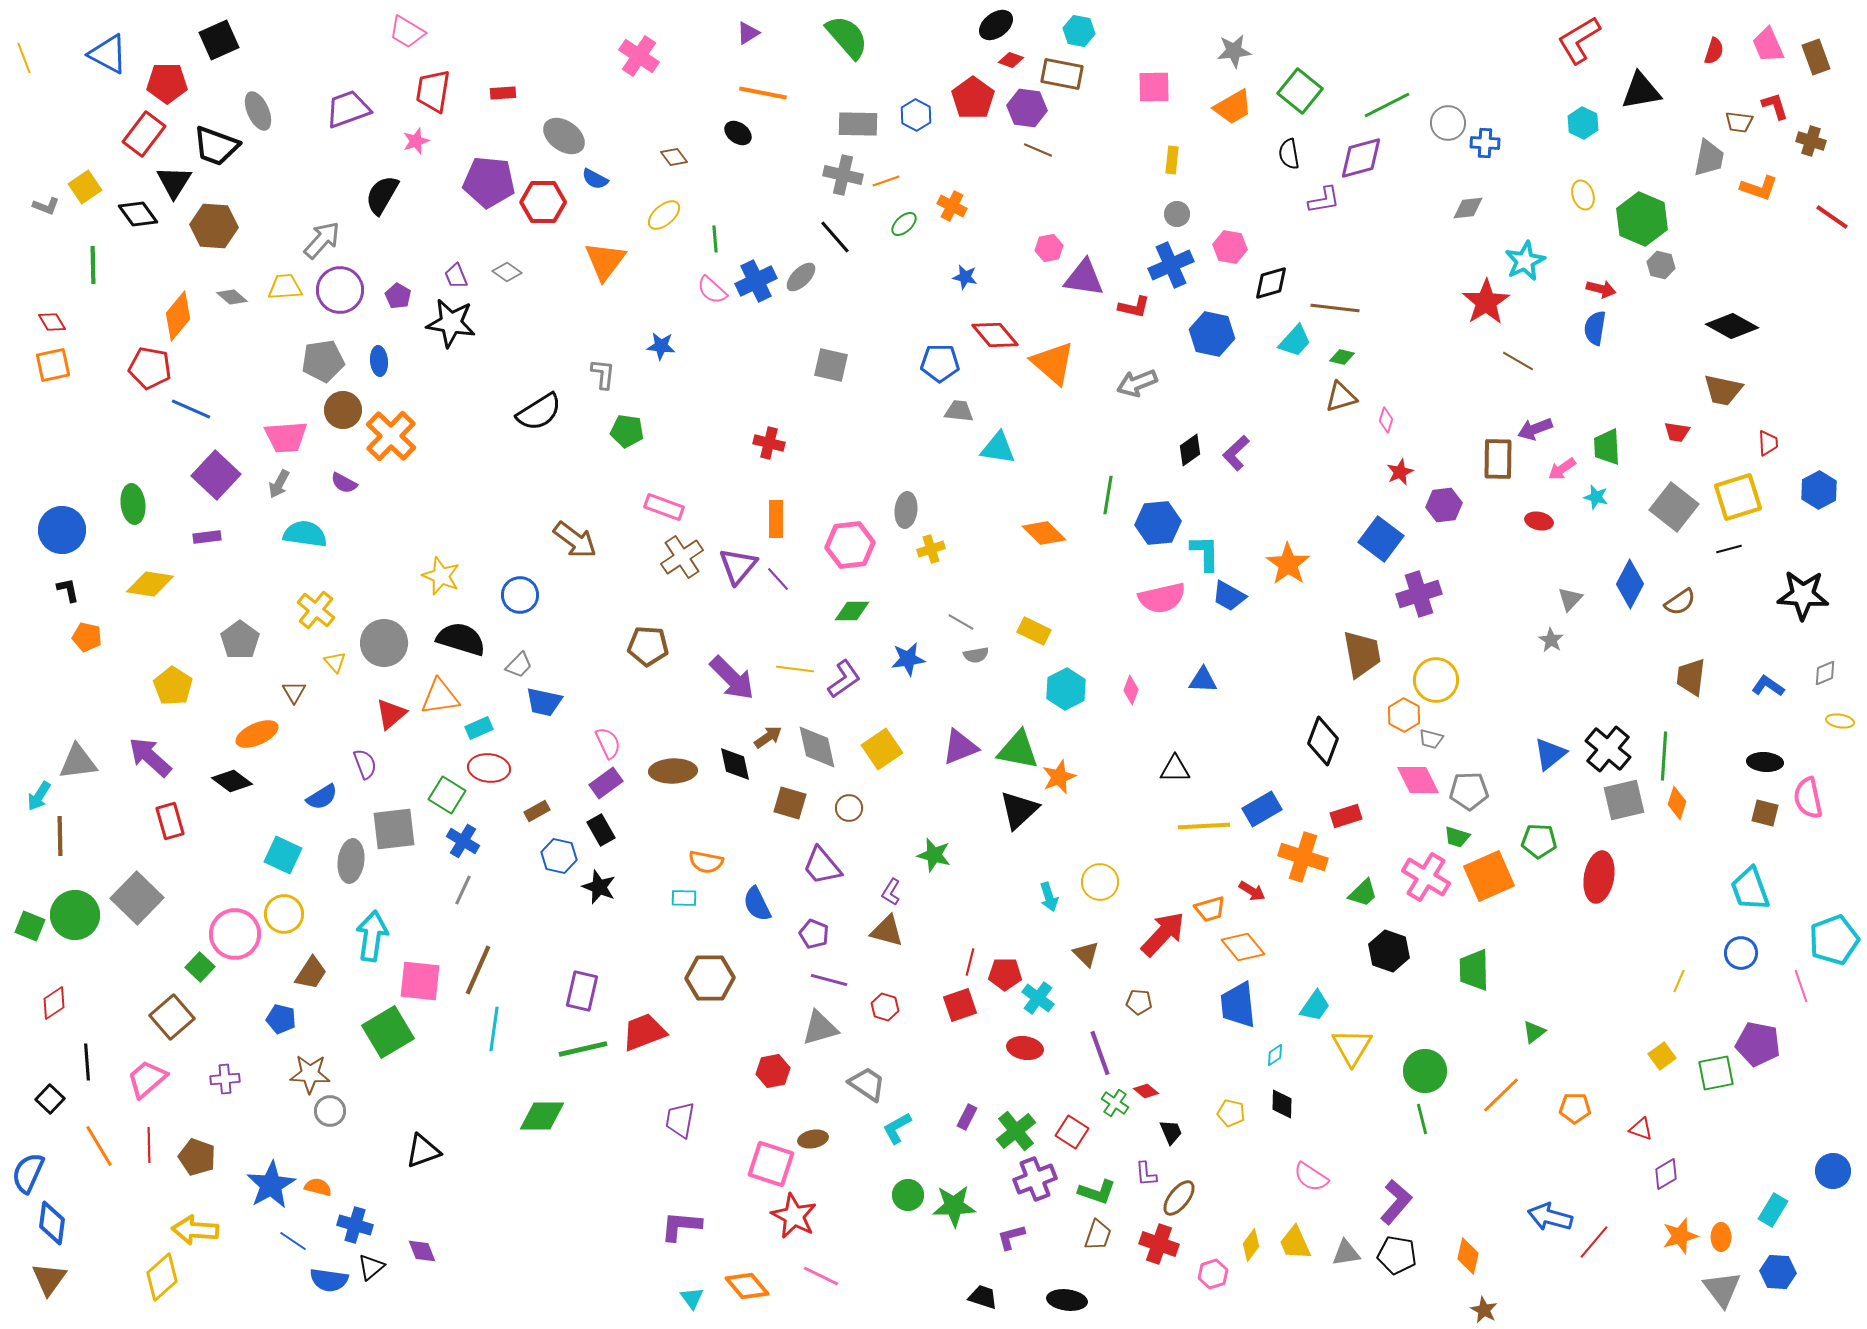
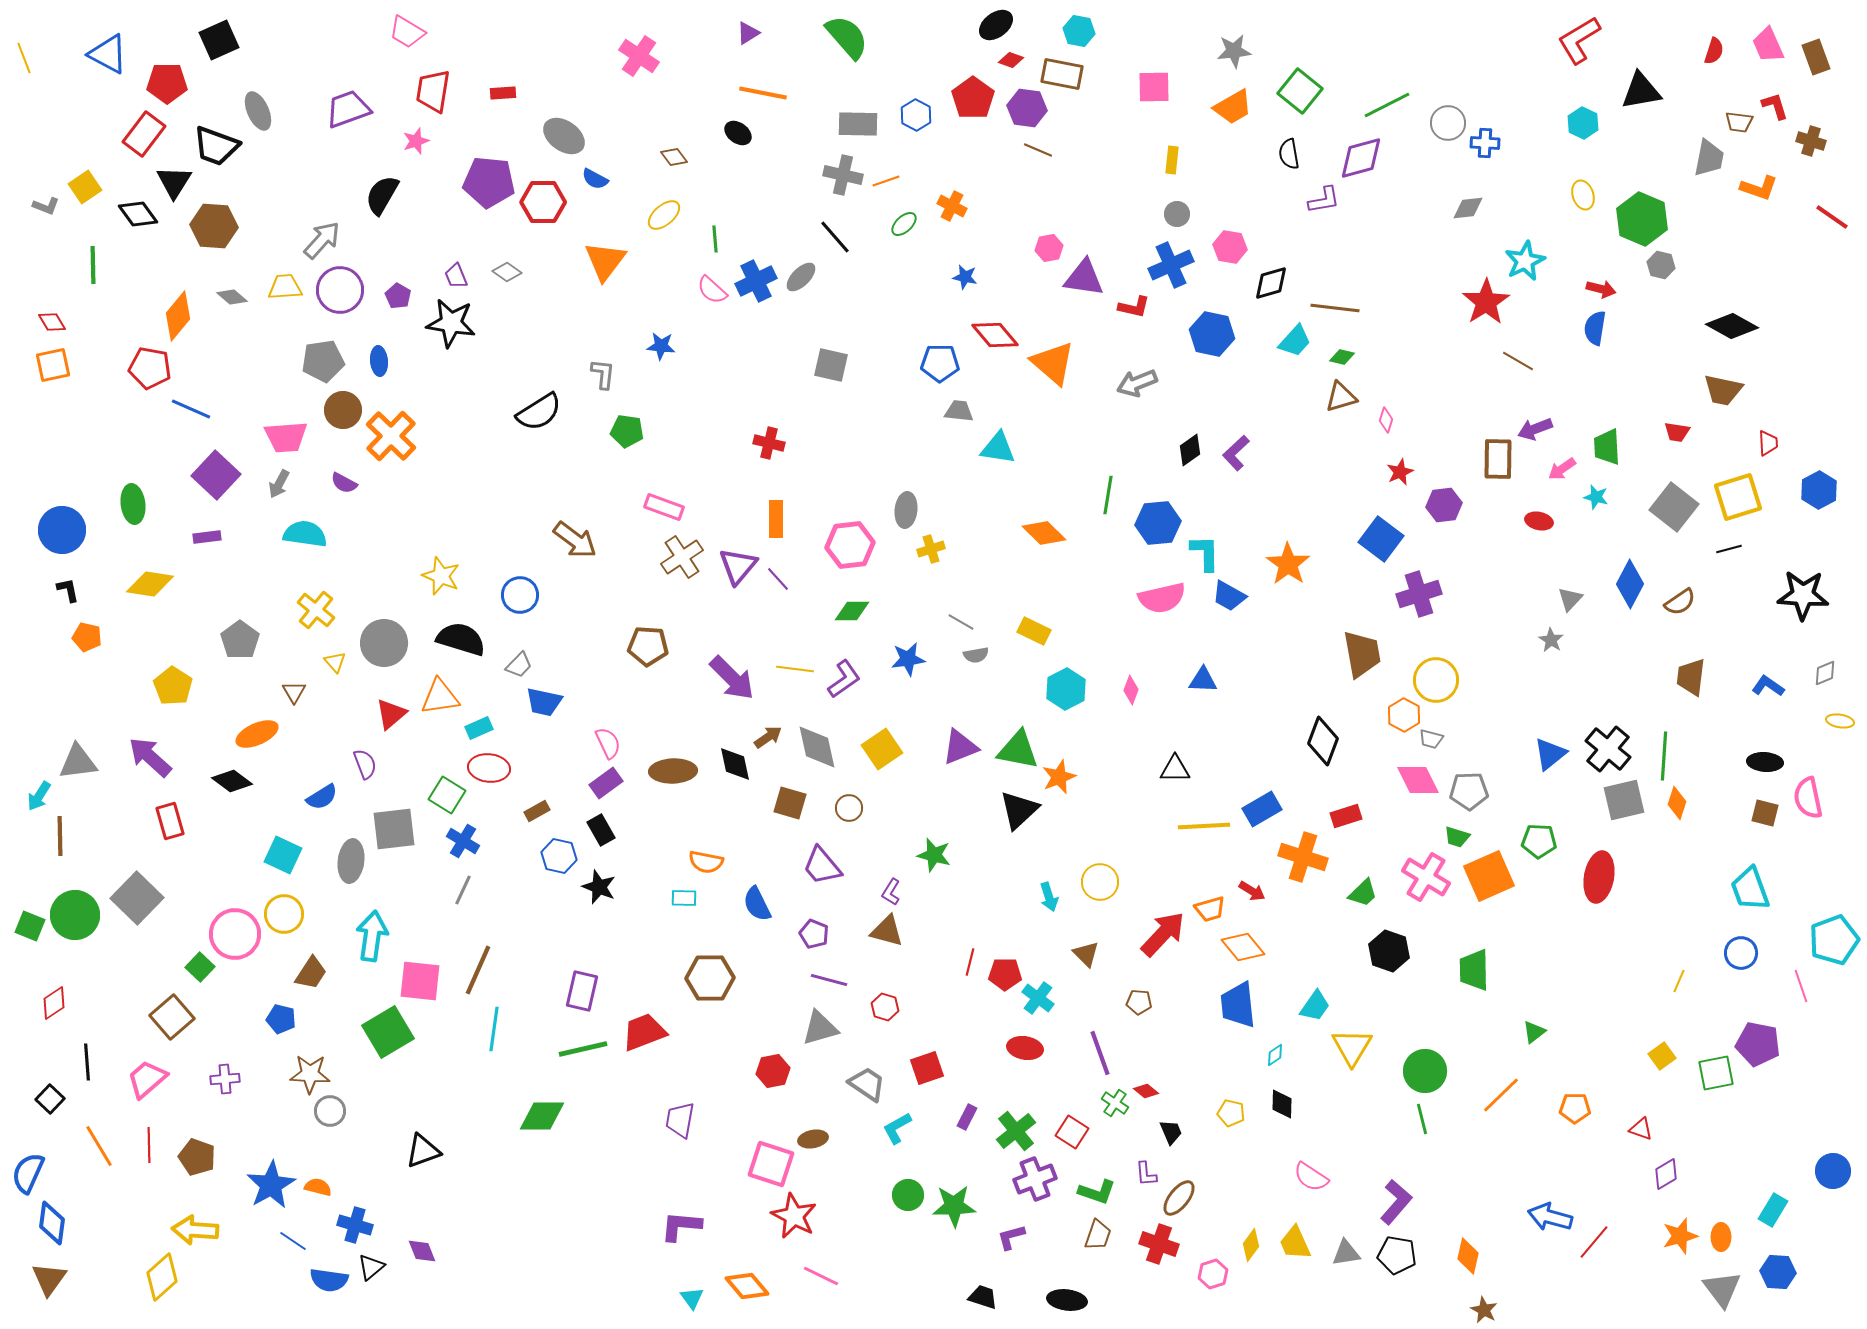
red square at (960, 1005): moved 33 px left, 63 px down
